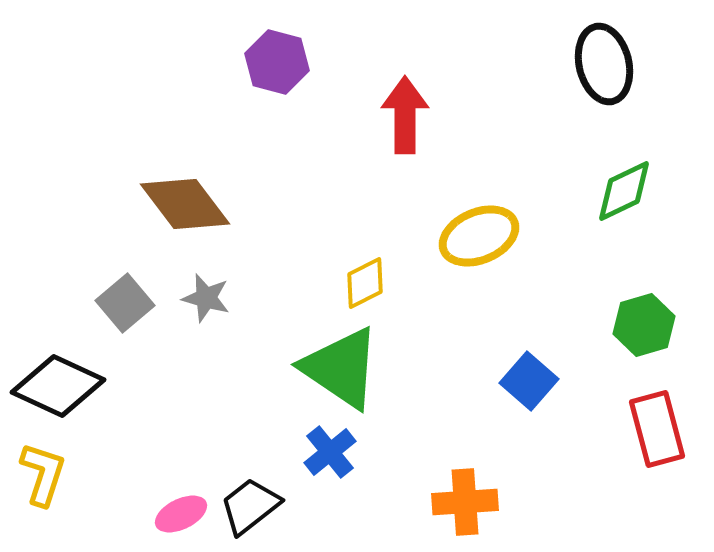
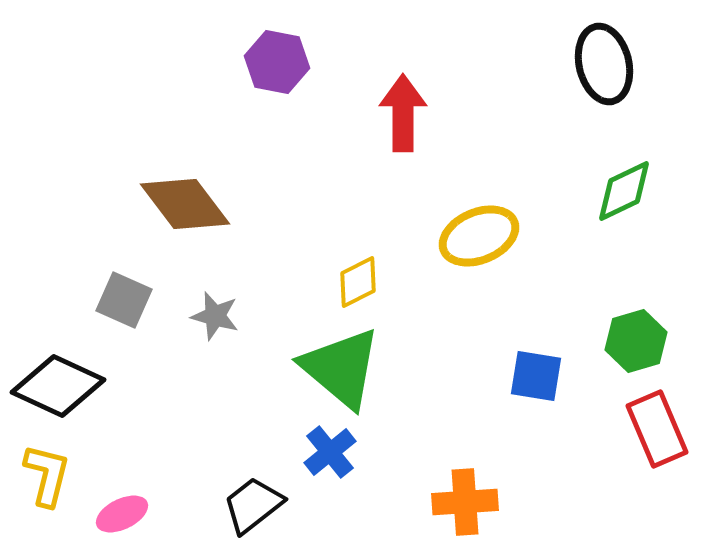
purple hexagon: rotated 4 degrees counterclockwise
red arrow: moved 2 px left, 2 px up
yellow diamond: moved 7 px left, 1 px up
gray star: moved 9 px right, 18 px down
gray square: moved 1 px left, 3 px up; rotated 26 degrees counterclockwise
green hexagon: moved 8 px left, 16 px down
green triangle: rotated 6 degrees clockwise
blue square: moved 7 px right, 5 px up; rotated 32 degrees counterclockwise
red rectangle: rotated 8 degrees counterclockwise
yellow L-shape: moved 4 px right, 1 px down; rotated 4 degrees counterclockwise
black trapezoid: moved 3 px right, 1 px up
pink ellipse: moved 59 px left
